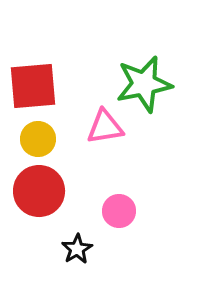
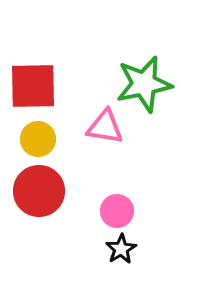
red square: rotated 4 degrees clockwise
pink triangle: rotated 18 degrees clockwise
pink circle: moved 2 px left
black star: moved 44 px right
